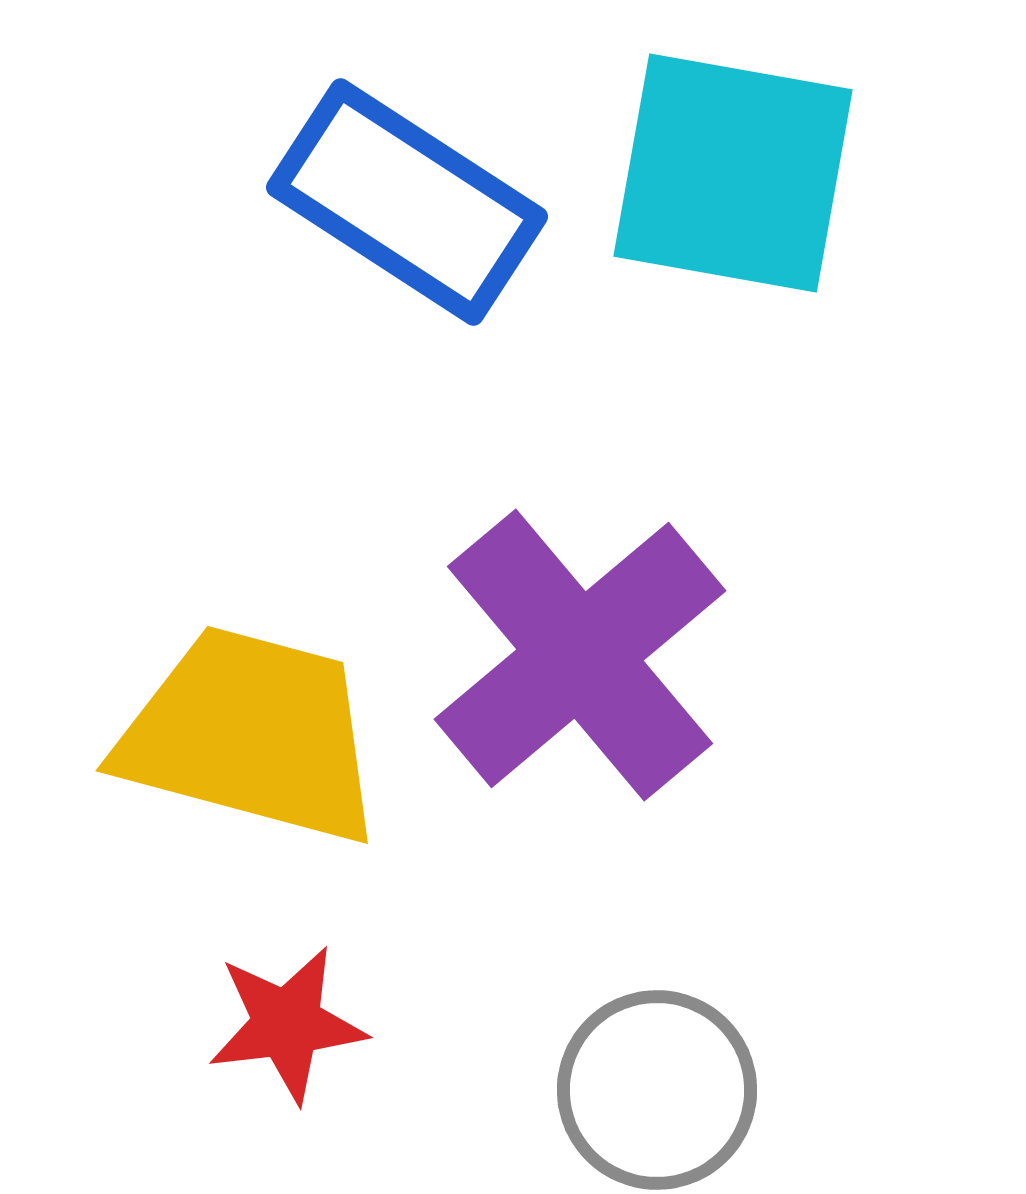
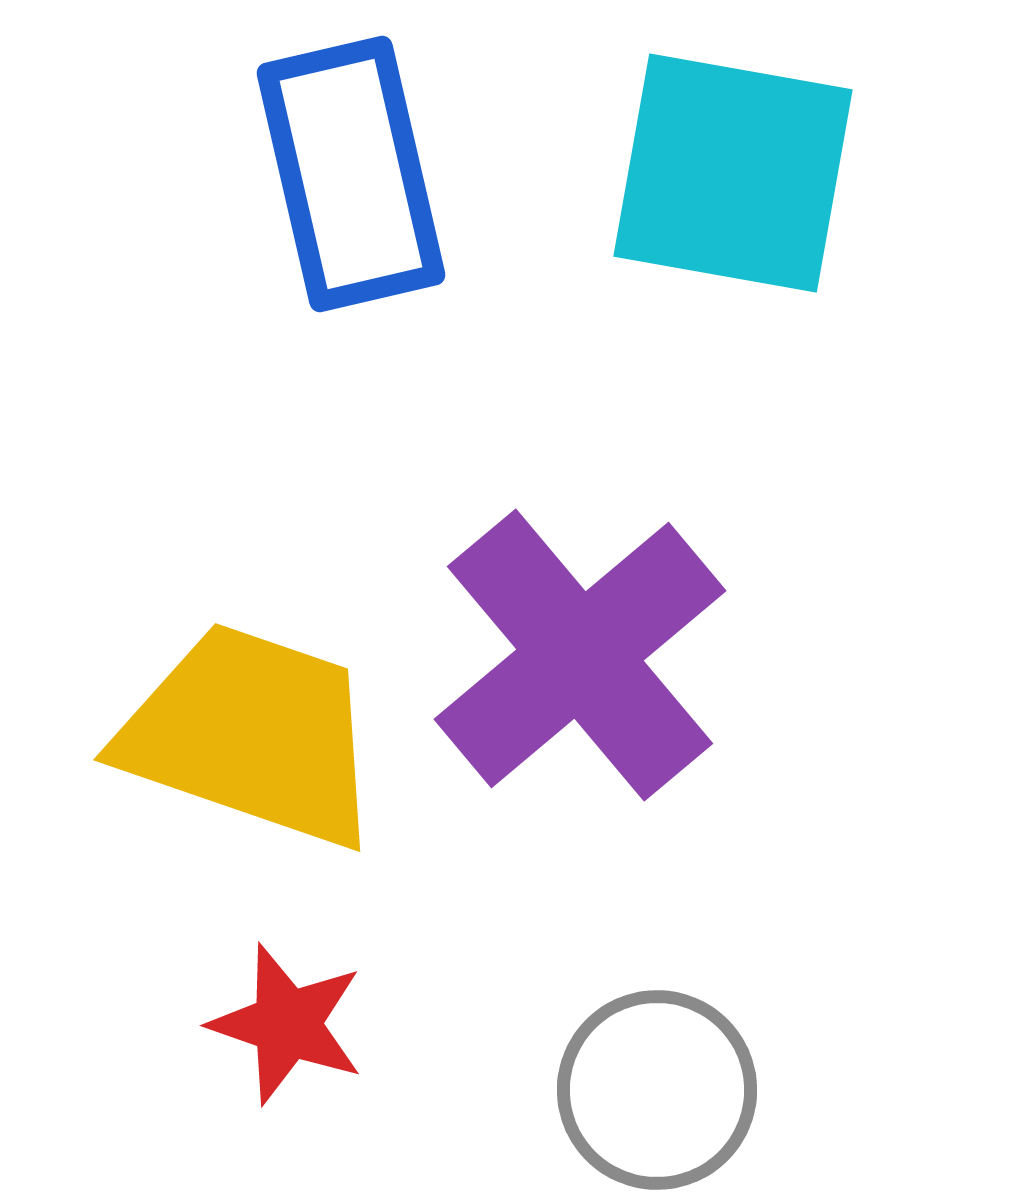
blue rectangle: moved 56 px left, 28 px up; rotated 44 degrees clockwise
yellow trapezoid: rotated 4 degrees clockwise
red star: rotated 26 degrees clockwise
